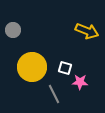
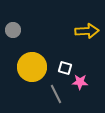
yellow arrow: rotated 25 degrees counterclockwise
gray line: moved 2 px right
